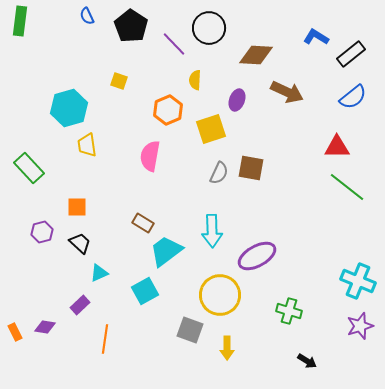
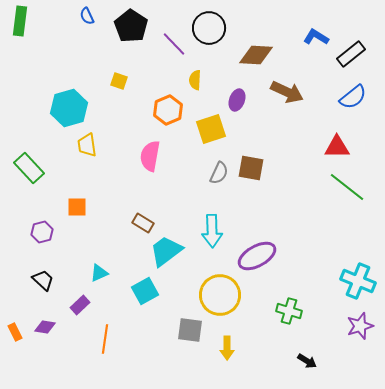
black trapezoid at (80, 243): moved 37 px left, 37 px down
gray square at (190, 330): rotated 12 degrees counterclockwise
